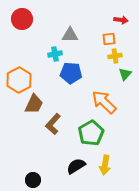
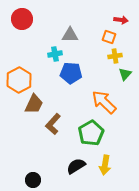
orange square: moved 2 px up; rotated 24 degrees clockwise
